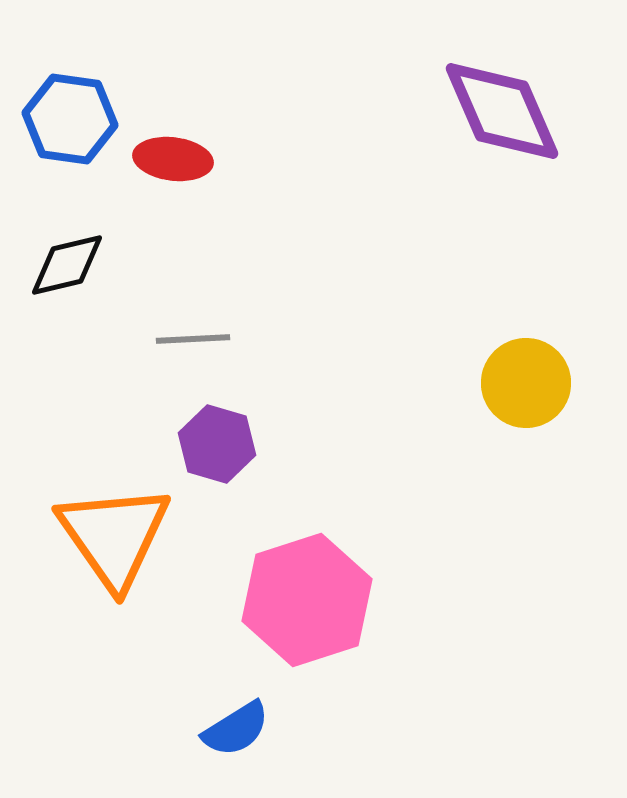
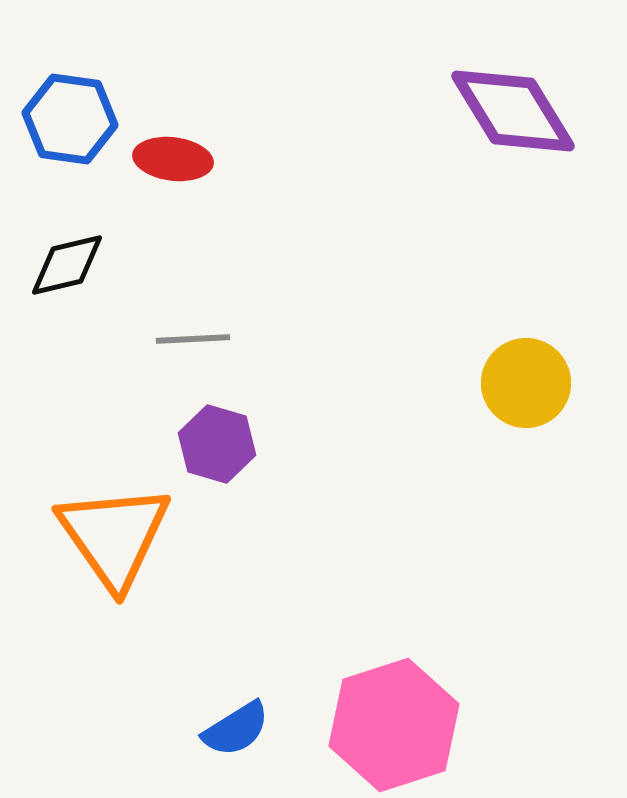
purple diamond: moved 11 px right; rotated 8 degrees counterclockwise
pink hexagon: moved 87 px right, 125 px down
